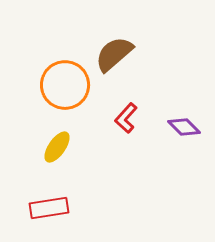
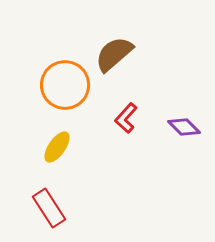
red rectangle: rotated 66 degrees clockwise
